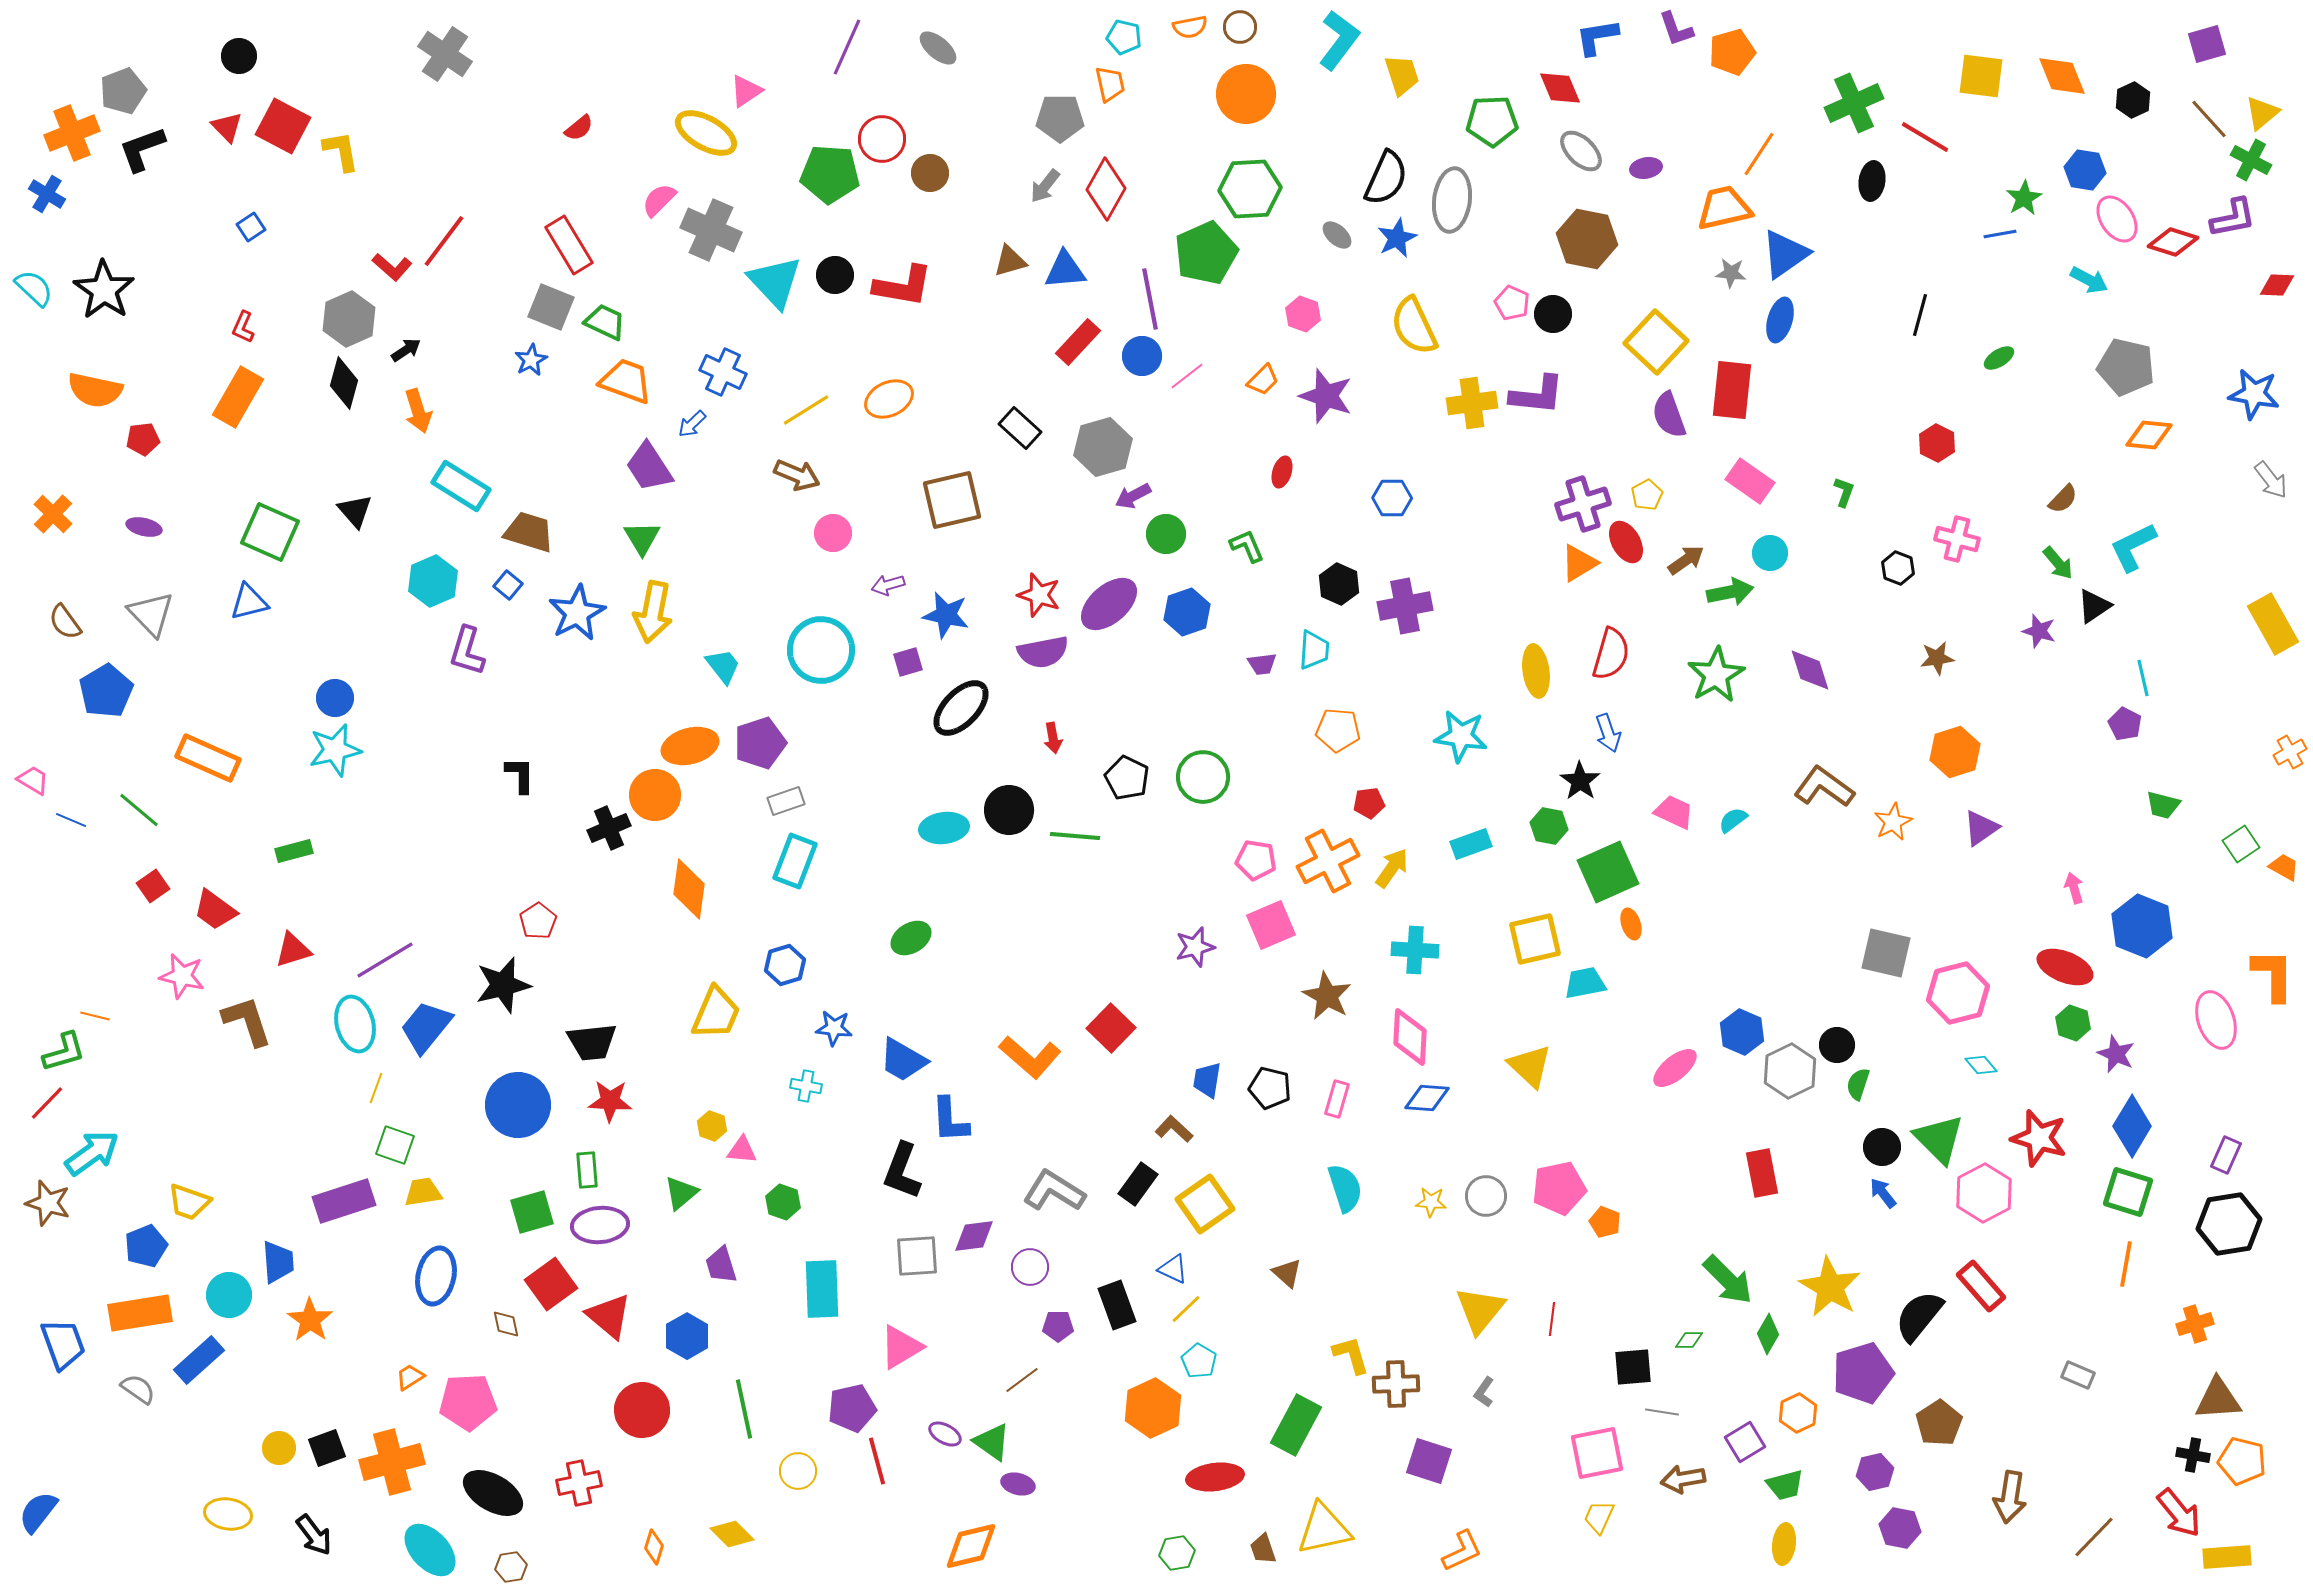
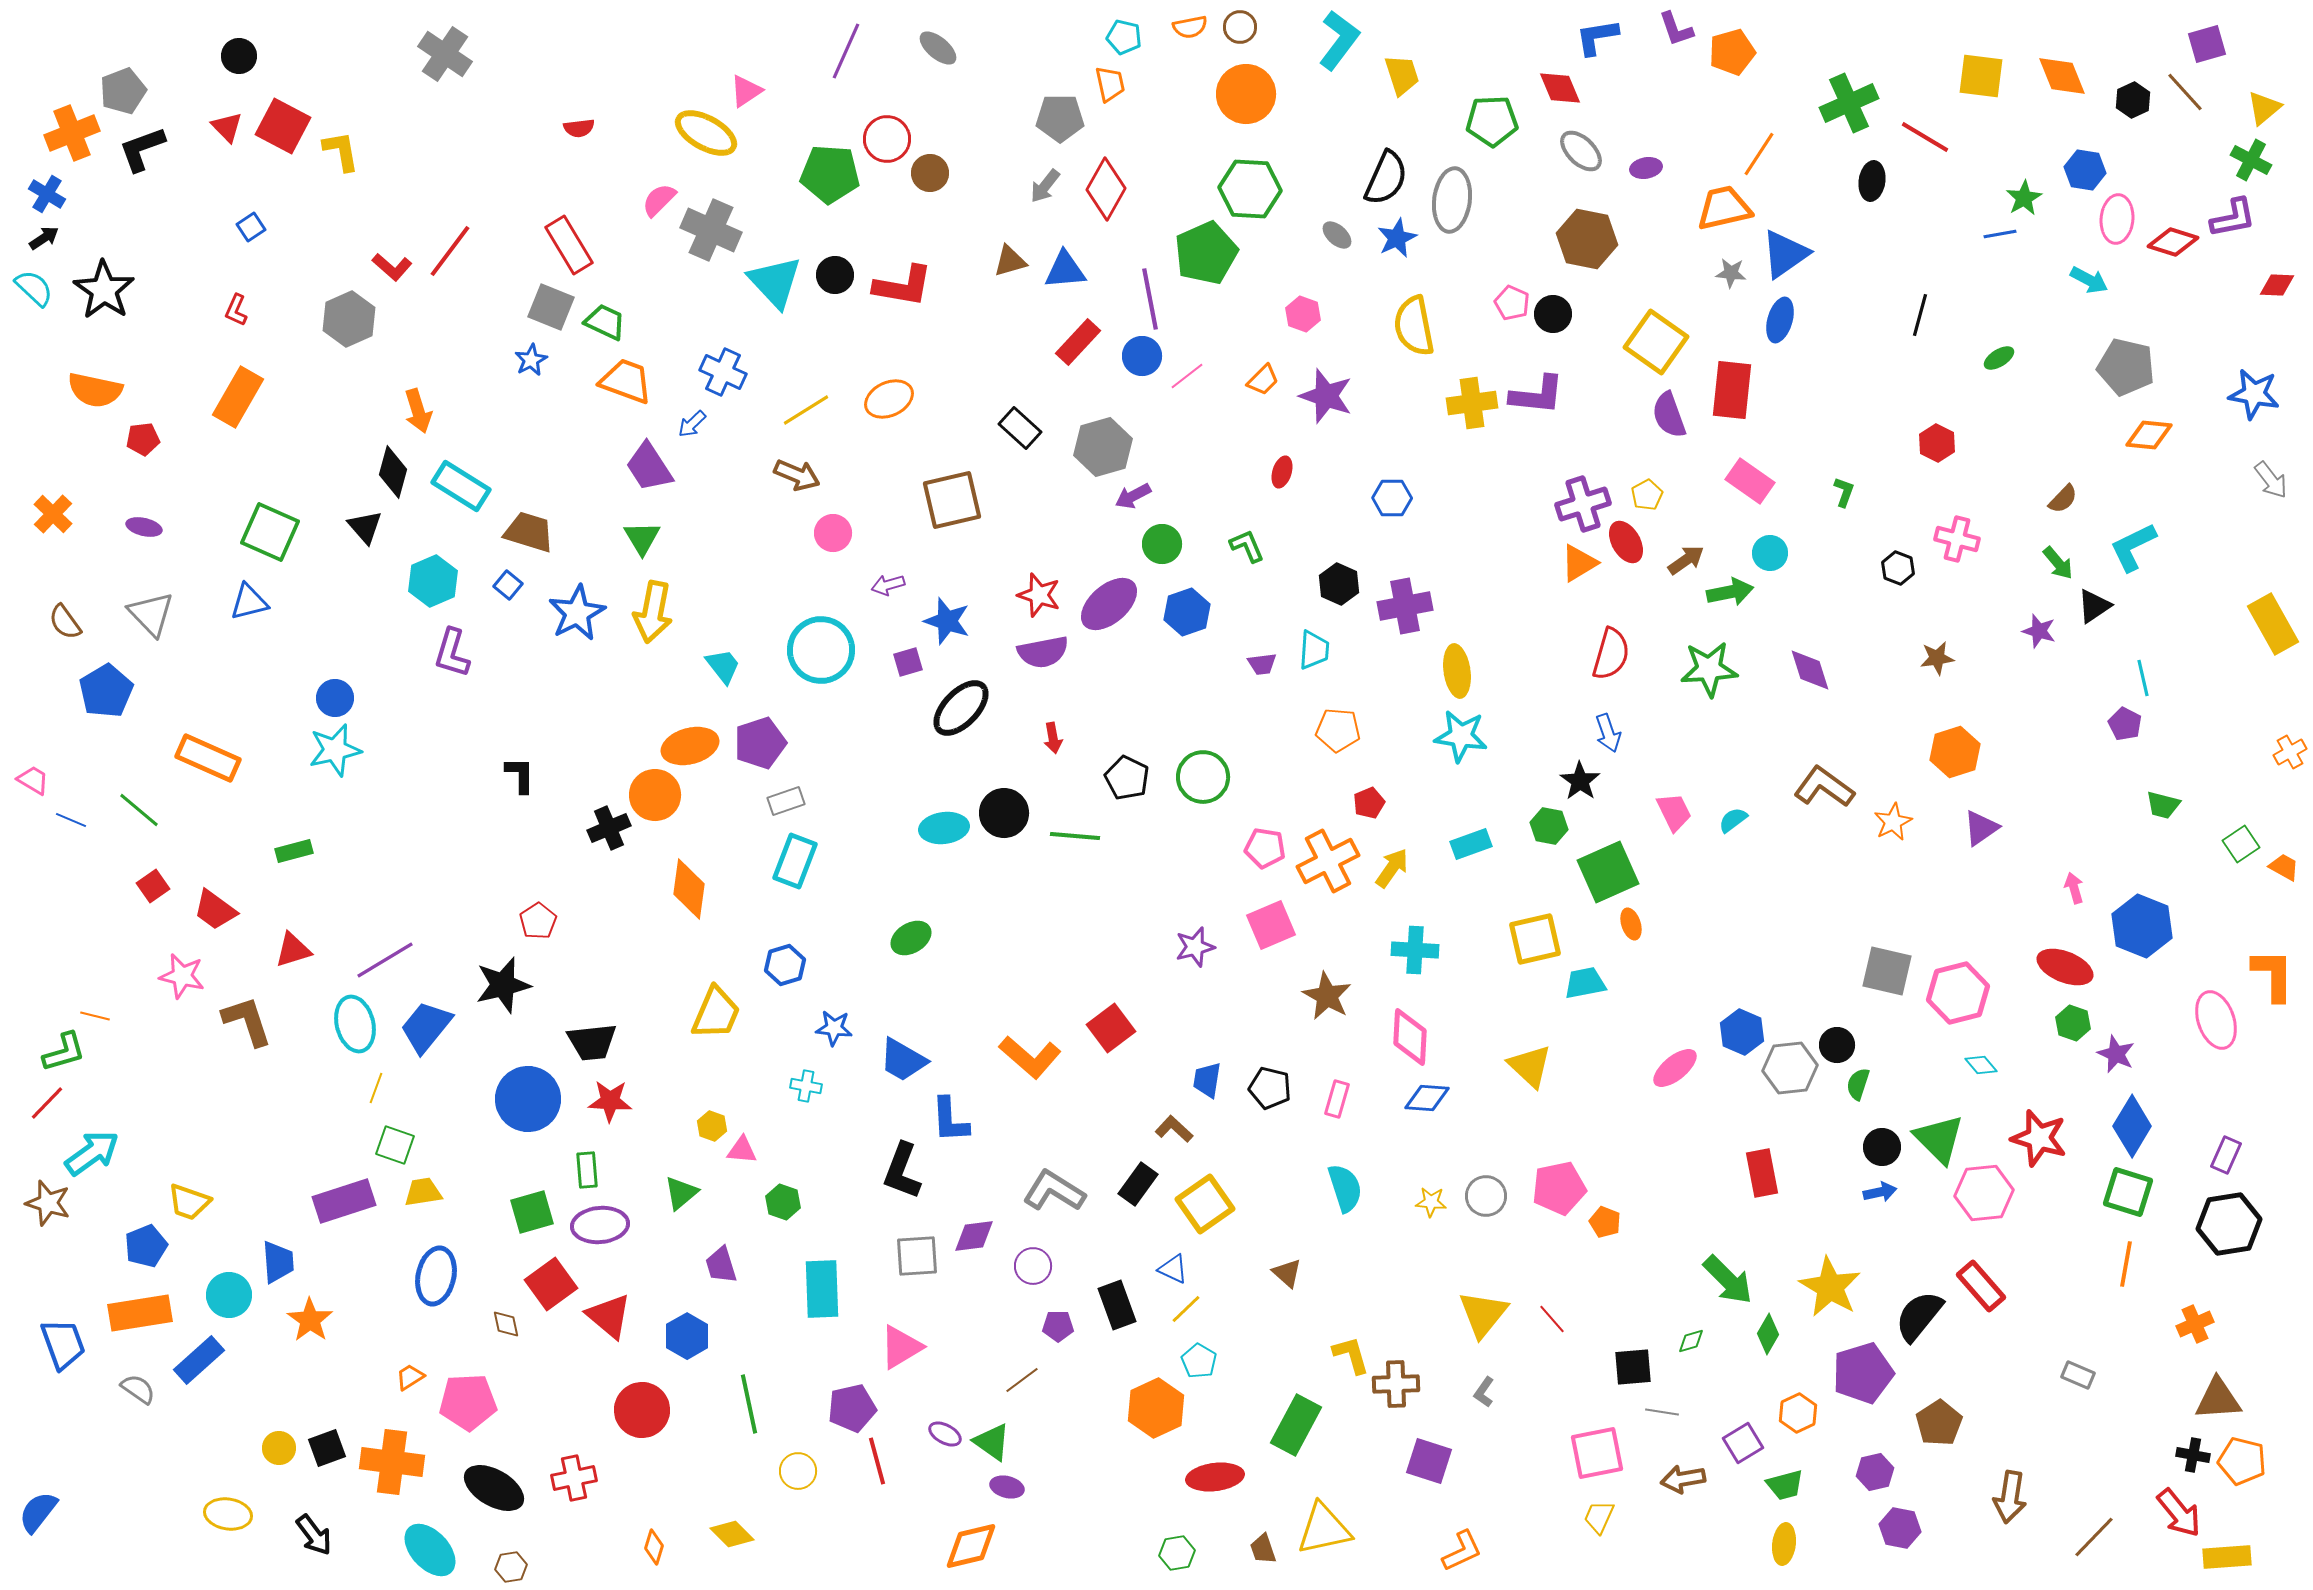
purple line at (847, 47): moved 1 px left, 4 px down
green cross at (1854, 103): moved 5 px left
yellow triangle at (2262, 113): moved 2 px right, 5 px up
brown line at (2209, 119): moved 24 px left, 27 px up
red semicircle at (579, 128): rotated 32 degrees clockwise
red circle at (882, 139): moved 5 px right
green hexagon at (1250, 189): rotated 6 degrees clockwise
pink ellipse at (2117, 219): rotated 39 degrees clockwise
red line at (444, 241): moved 6 px right, 10 px down
yellow semicircle at (1414, 326): rotated 14 degrees clockwise
red L-shape at (243, 327): moved 7 px left, 17 px up
yellow square at (1656, 342): rotated 8 degrees counterclockwise
black arrow at (406, 350): moved 362 px left, 112 px up
black diamond at (344, 383): moved 49 px right, 89 px down
black triangle at (355, 511): moved 10 px right, 16 px down
green circle at (1166, 534): moved 4 px left, 10 px down
blue star at (946, 615): moved 1 px right, 6 px down; rotated 6 degrees clockwise
purple L-shape at (467, 651): moved 15 px left, 2 px down
yellow ellipse at (1536, 671): moved 79 px left
green star at (1716, 675): moved 7 px left, 6 px up; rotated 26 degrees clockwise
red pentagon at (1369, 803): rotated 16 degrees counterclockwise
black circle at (1009, 810): moved 5 px left, 3 px down
pink trapezoid at (1674, 812): rotated 39 degrees clockwise
pink pentagon at (1256, 860): moved 9 px right, 12 px up
gray square at (1886, 953): moved 1 px right, 18 px down
red square at (1111, 1028): rotated 9 degrees clockwise
gray hexagon at (1790, 1071): moved 3 px up; rotated 20 degrees clockwise
blue circle at (518, 1105): moved 10 px right, 6 px up
blue arrow at (1883, 1193): moved 3 px left, 1 px up; rotated 116 degrees clockwise
pink hexagon at (1984, 1193): rotated 22 degrees clockwise
purple circle at (1030, 1267): moved 3 px right, 1 px up
yellow triangle at (1480, 1310): moved 3 px right, 4 px down
red line at (1552, 1319): rotated 48 degrees counterclockwise
orange cross at (2195, 1324): rotated 6 degrees counterclockwise
green diamond at (1689, 1340): moved 2 px right, 1 px down; rotated 16 degrees counterclockwise
orange hexagon at (1153, 1408): moved 3 px right
green line at (744, 1409): moved 5 px right, 5 px up
purple square at (1745, 1442): moved 2 px left, 1 px down
orange cross at (392, 1462): rotated 22 degrees clockwise
red cross at (579, 1483): moved 5 px left, 5 px up
purple ellipse at (1018, 1484): moved 11 px left, 3 px down
black ellipse at (493, 1493): moved 1 px right, 5 px up
